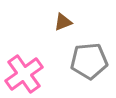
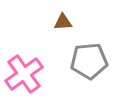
brown triangle: rotated 18 degrees clockwise
